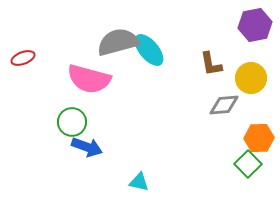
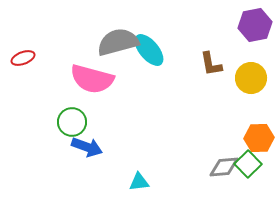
pink semicircle: moved 3 px right
gray diamond: moved 62 px down
cyan triangle: rotated 20 degrees counterclockwise
